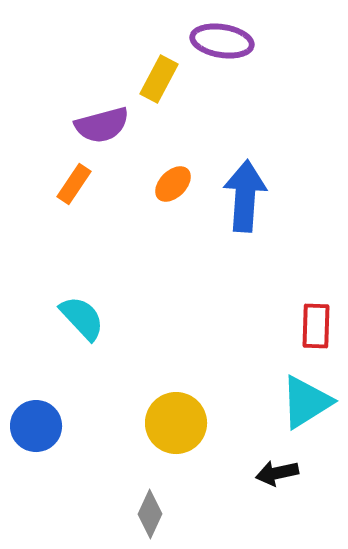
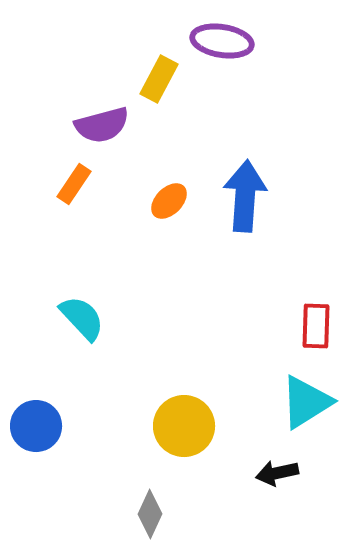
orange ellipse: moved 4 px left, 17 px down
yellow circle: moved 8 px right, 3 px down
